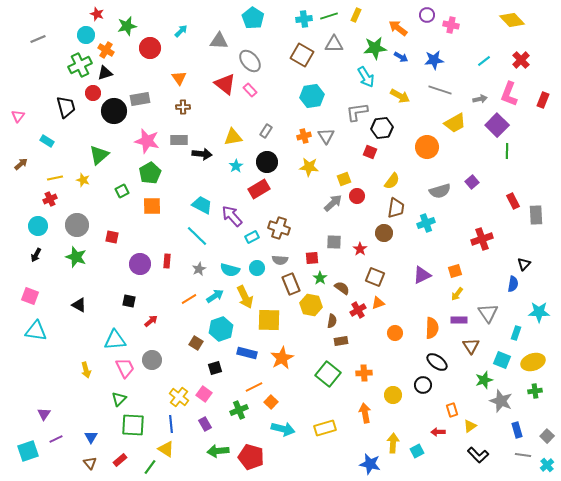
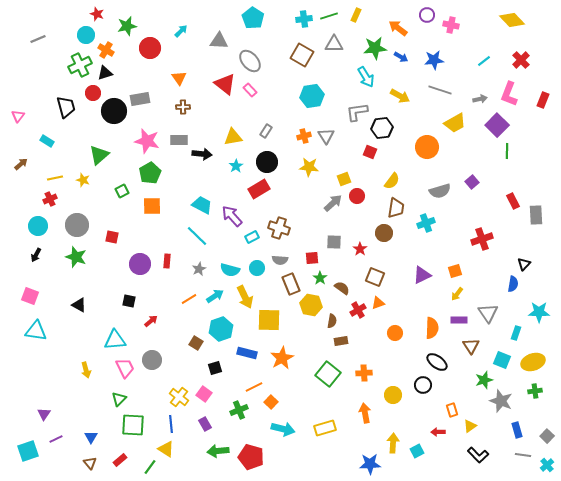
blue star at (370, 464): rotated 15 degrees counterclockwise
